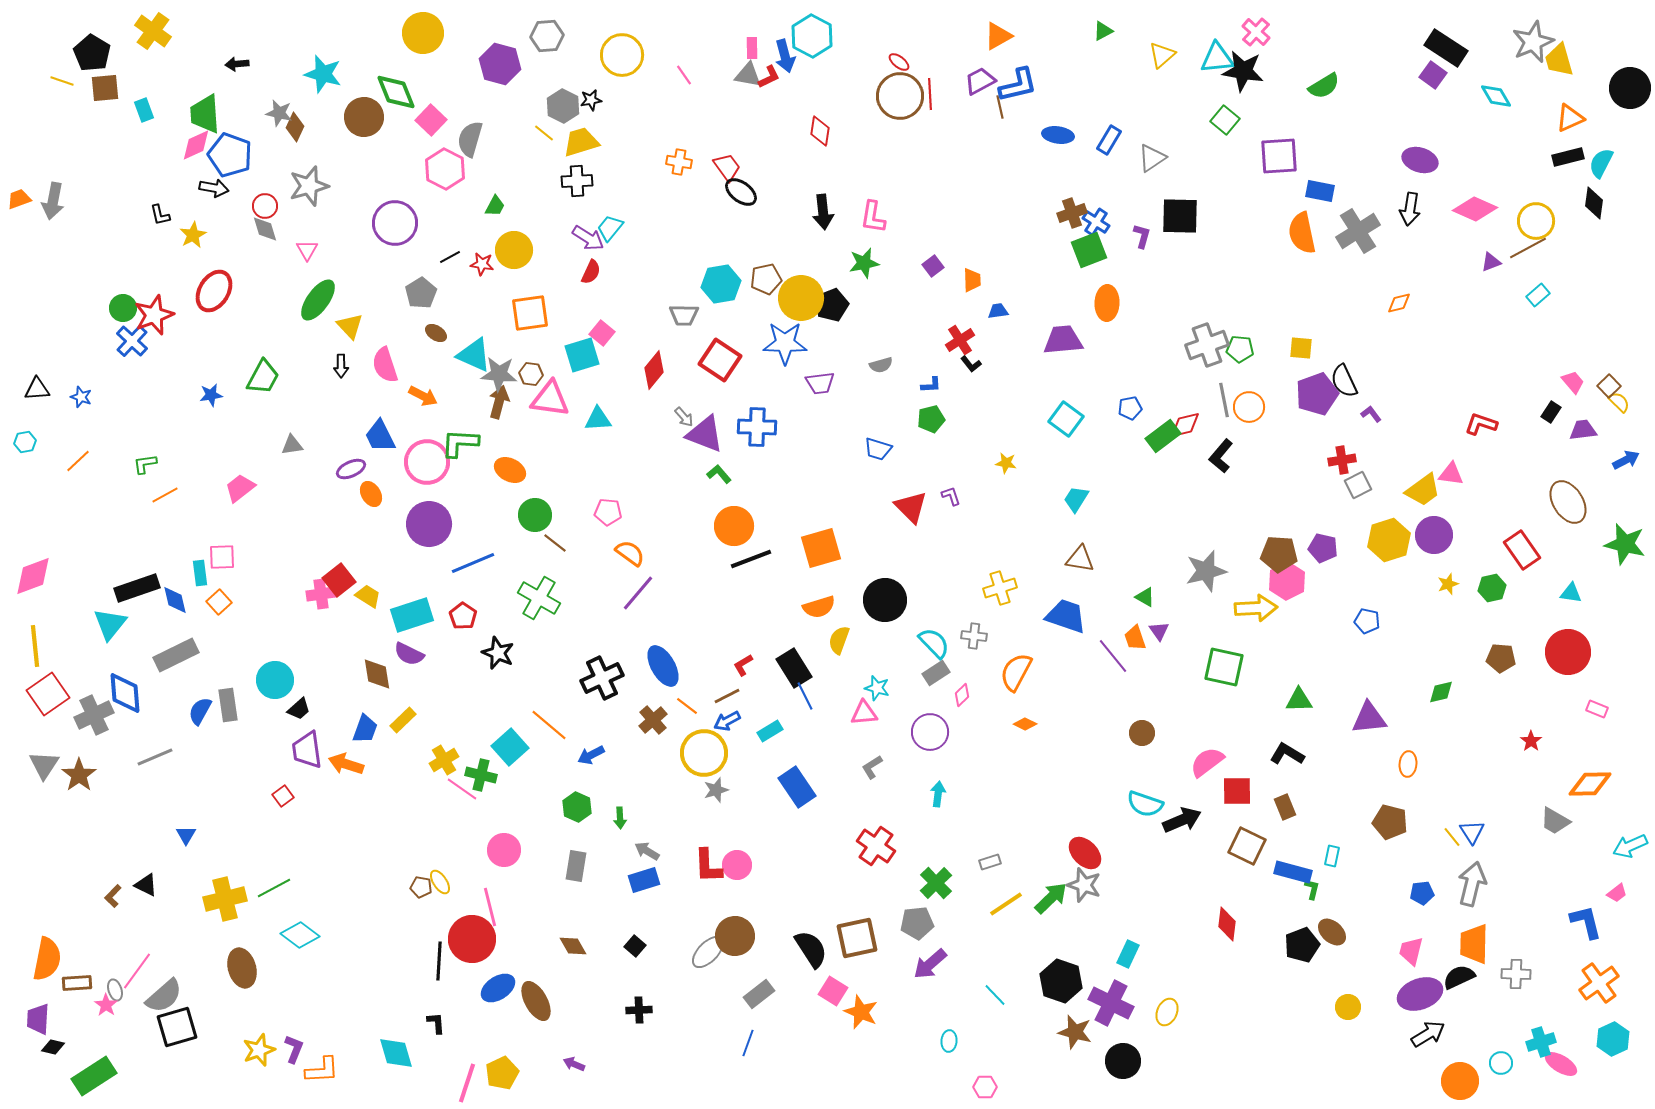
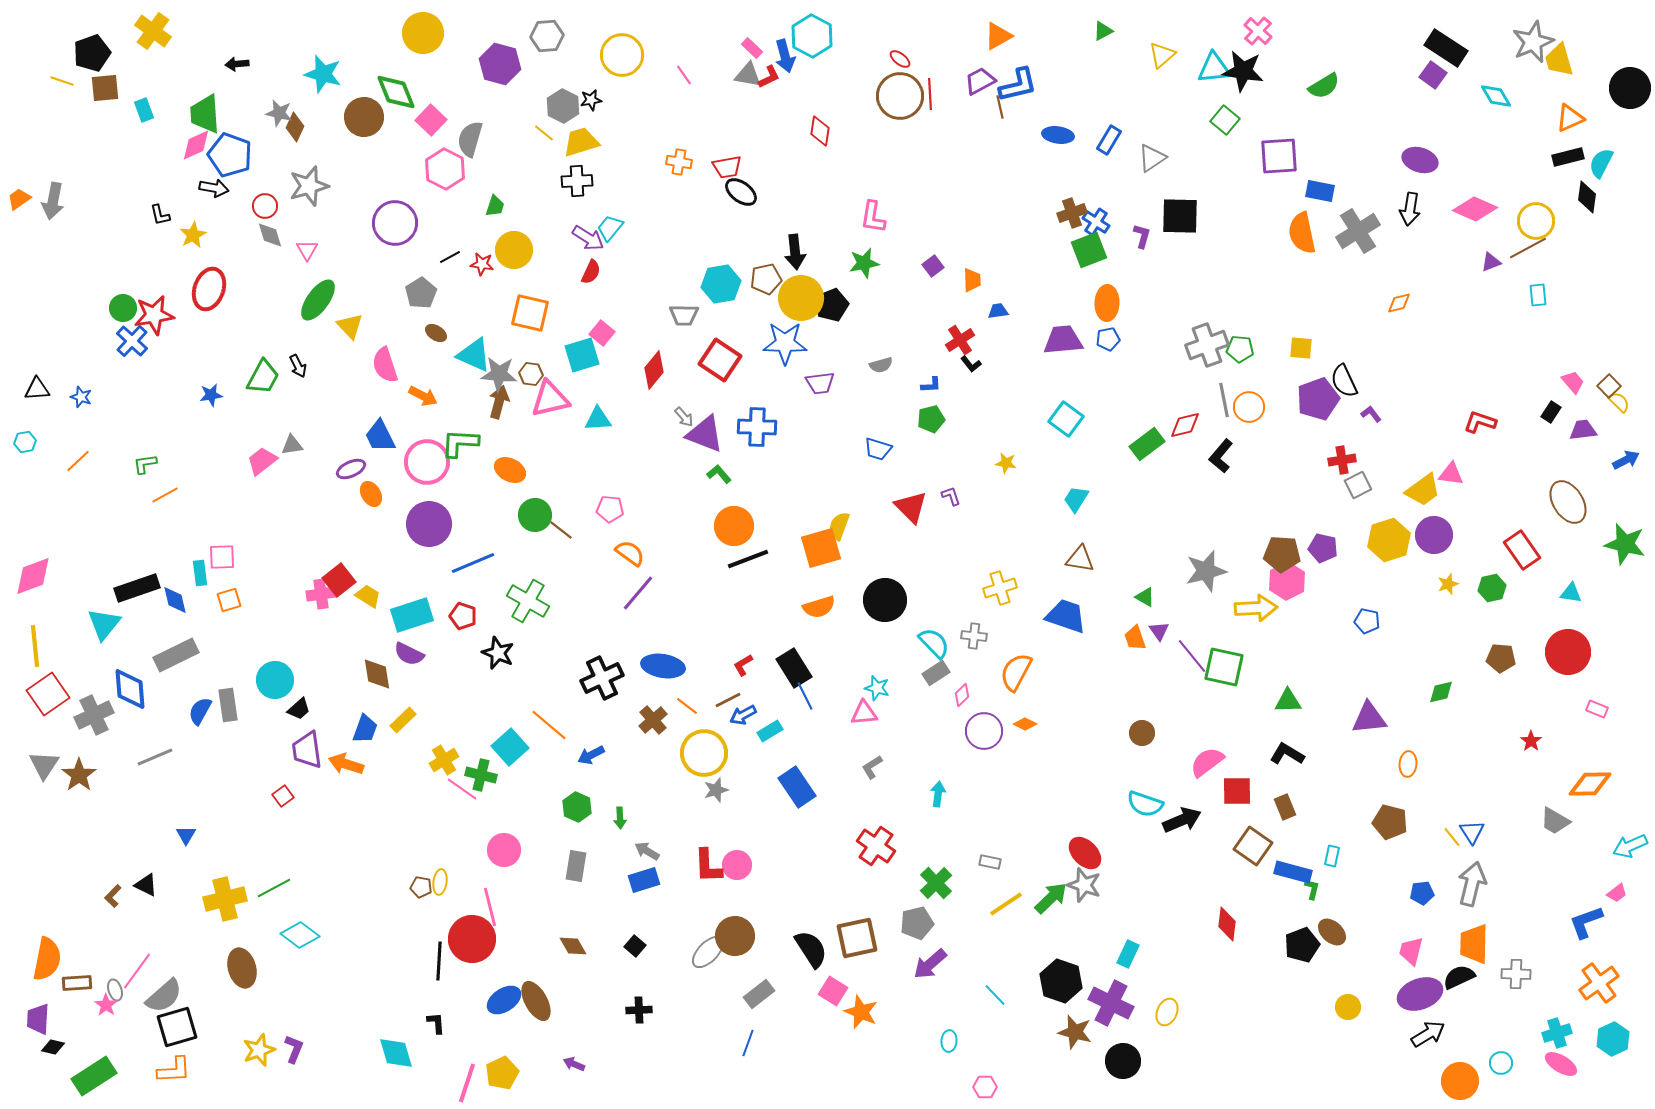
pink cross at (1256, 32): moved 2 px right, 1 px up
pink rectangle at (752, 48): rotated 45 degrees counterclockwise
black pentagon at (92, 53): rotated 21 degrees clockwise
cyan triangle at (1217, 58): moved 3 px left, 10 px down
red ellipse at (899, 62): moved 1 px right, 3 px up
red trapezoid at (727, 167): rotated 116 degrees clockwise
orange trapezoid at (19, 199): rotated 15 degrees counterclockwise
black diamond at (1594, 203): moved 7 px left, 6 px up
green trapezoid at (495, 206): rotated 10 degrees counterclockwise
black arrow at (823, 212): moved 28 px left, 40 px down
gray diamond at (265, 229): moved 5 px right, 6 px down
red ellipse at (214, 291): moved 5 px left, 2 px up; rotated 12 degrees counterclockwise
cyan rectangle at (1538, 295): rotated 55 degrees counterclockwise
orange square at (530, 313): rotated 21 degrees clockwise
red star at (154, 315): rotated 12 degrees clockwise
black arrow at (341, 366): moved 43 px left; rotated 25 degrees counterclockwise
purple pentagon at (1317, 394): moved 1 px right, 5 px down
pink triangle at (550, 399): rotated 21 degrees counterclockwise
blue pentagon at (1130, 408): moved 22 px left, 69 px up
red L-shape at (1481, 424): moved 1 px left, 2 px up
green rectangle at (1163, 436): moved 16 px left, 8 px down
pink trapezoid at (240, 488): moved 22 px right, 27 px up
pink pentagon at (608, 512): moved 2 px right, 3 px up
brown line at (555, 543): moved 6 px right, 13 px up
brown pentagon at (1279, 554): moved 3 px right
black line at (751, 559): moved 3 px left
green cross at (539, 598): moved 11 px left, 3 px down
orange square at (219, 602): moved 10 px right, 2 px up; rotated 25 degrees clockwise
red pentagon at (463, 616): rotated 16 degrees counterclockwise
cyan triangle at (110, 624): moved 6 px left
yellow semicircle at (839, 640): moved 114 px up
purple line at (1113, 656): moved 79 px right
blue ellipse at (663, 666): rotated 51 degrees counterclockwise
blue diamond at (125, 693): moved 5 px right, 4 px up
brown line at (727, 696): moved 1 px right, 4 px down
green triangle at (1299, 700): moved 11 px left, 1 px down
blue arrow at (727, 721): moved 16 px right, 6 px up
purple circle at (930, 732): moved 54 px right, 1 px up
brown square at (1247, 846): moved 6 px right; rotated 9 degrees clockwise
gray rectangle at (990, 862): rotated 30 degrees clockwise
yellow ellipse at (440, 882): rotated 40 degrees clockwise
blue L-shape at (1586, 922): rotated 96 degrees counterclockwise
gray pentagon at (917, 923): rotated 8 degrees counterclockwise
blue ellipse at (498, 988): moved 6 px right, 12 px down
cyan cross at (1541, 1042): moved 16 px right, 9 px up
orange L-shape at (322, 1070): moved 148 px left
